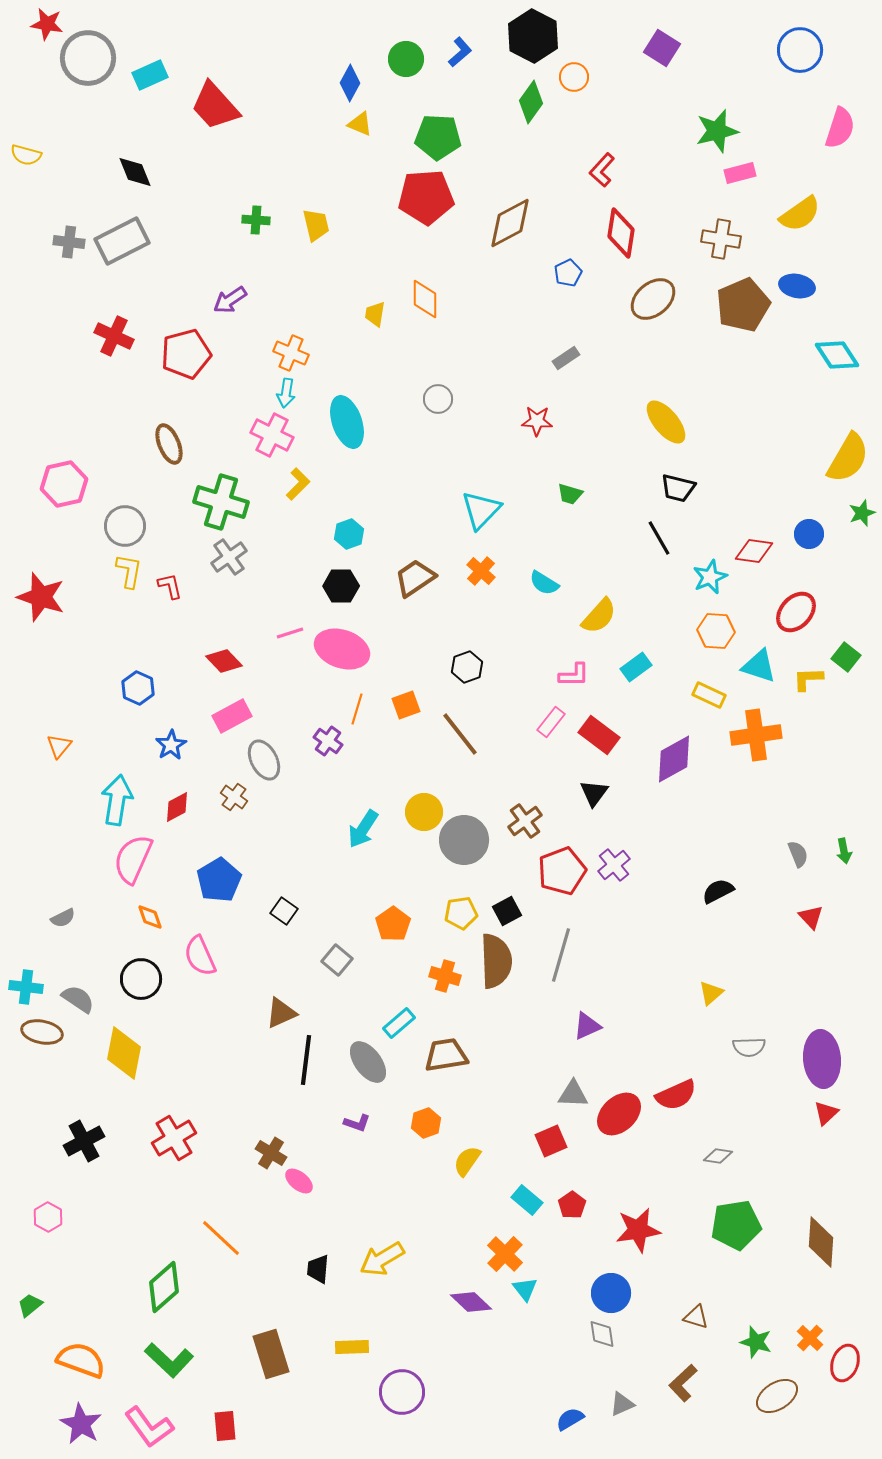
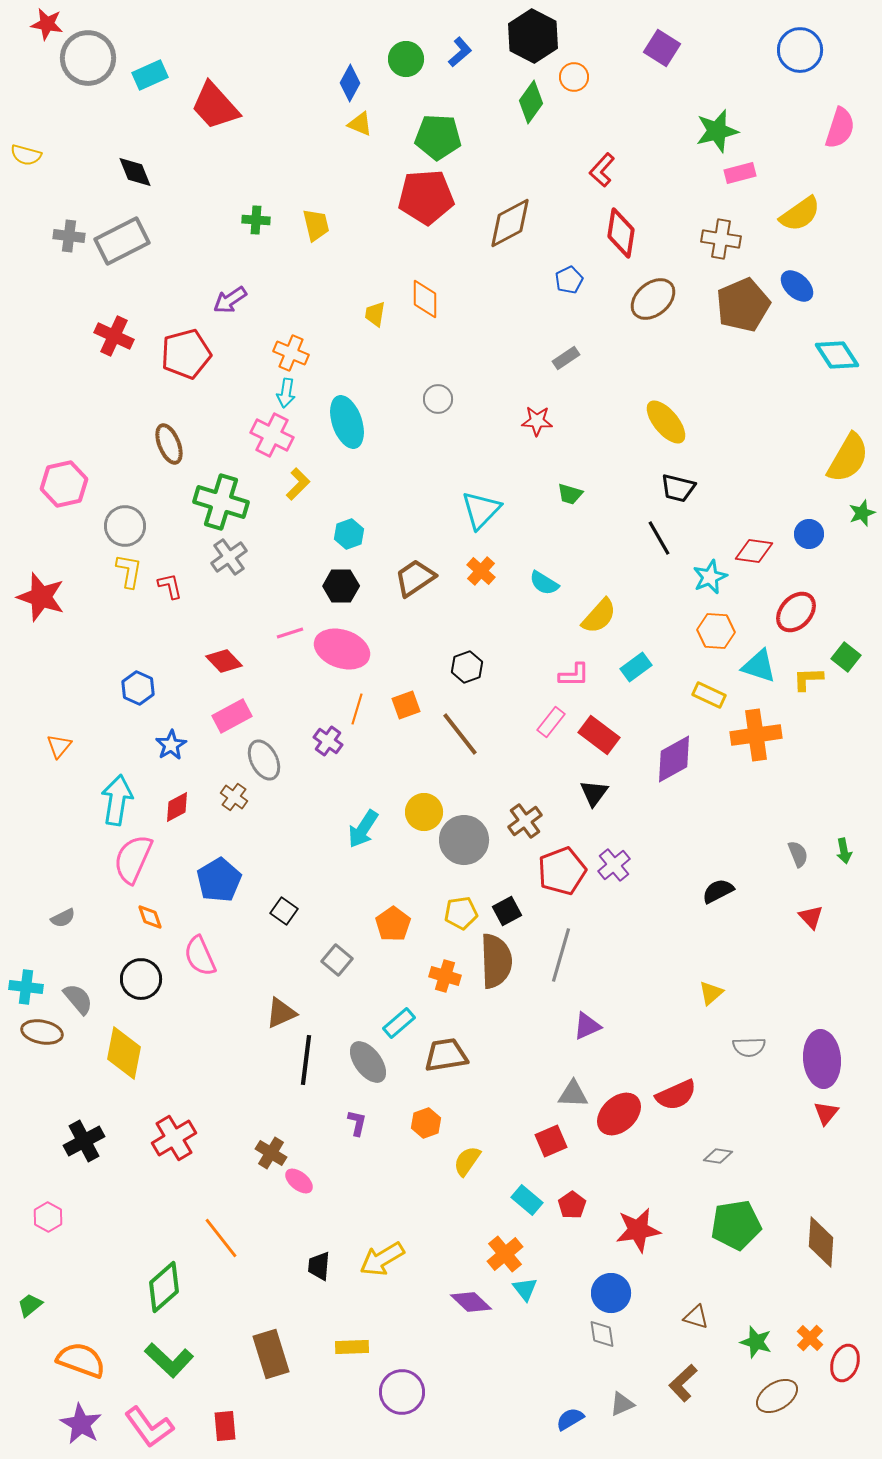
gray cross at (69, 242): moved 6 px up
blue pentagon at (568, 273): moved 1 px right, 7 px down
blue ellipse at (797, 286): rotated 32 degrees clockwise
gray semicircle at (78, 999): rotated 16 degrees clockwise
red triangle at (826, 1113): rotated 8 degrees counterclockwise
purple L-shape at (357, 1123): rotated 96 degrees counterclockwise
orange line at (221, 1238): rotated 9 degrees clockwise
orange cross at (505, 1254): rotated 6 degrees clockwise
black trapezoid at (318, 1269): moved 1 px right, 3 px up
